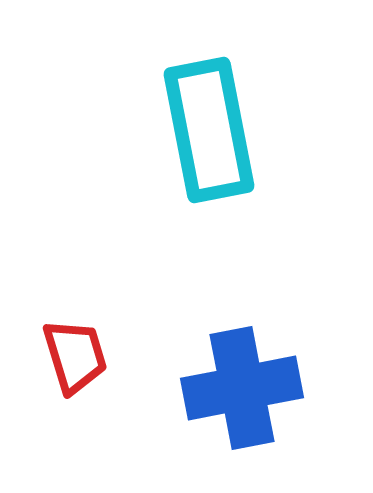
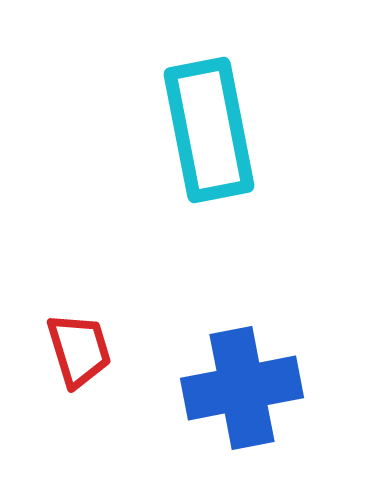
red trapezoid: moved 4 px right, 6 px up
